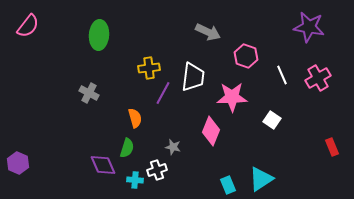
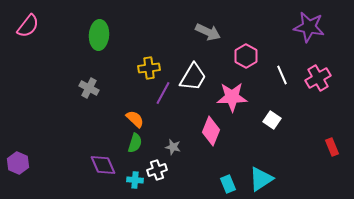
pink hexagon: rotated 10 degrees clockwise
white trapezoid: rotated 24 degrees clockwise
gray cross: moved 5 px up
orange semicircle: moved 1 px down; rotated 30 degrees counterclockwise
green semicircle: moved 8 px right, 5 px up
cyan rectangle: moved 1 px up
